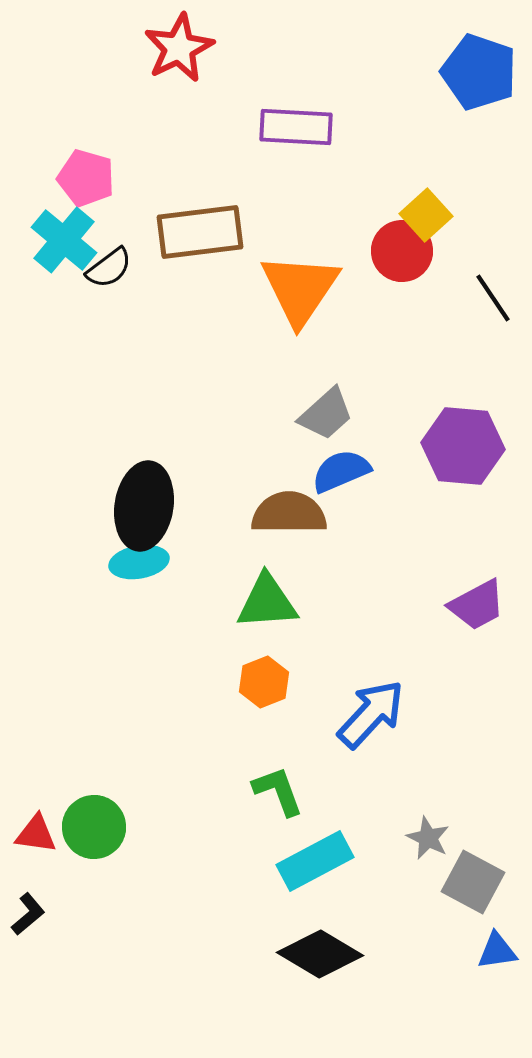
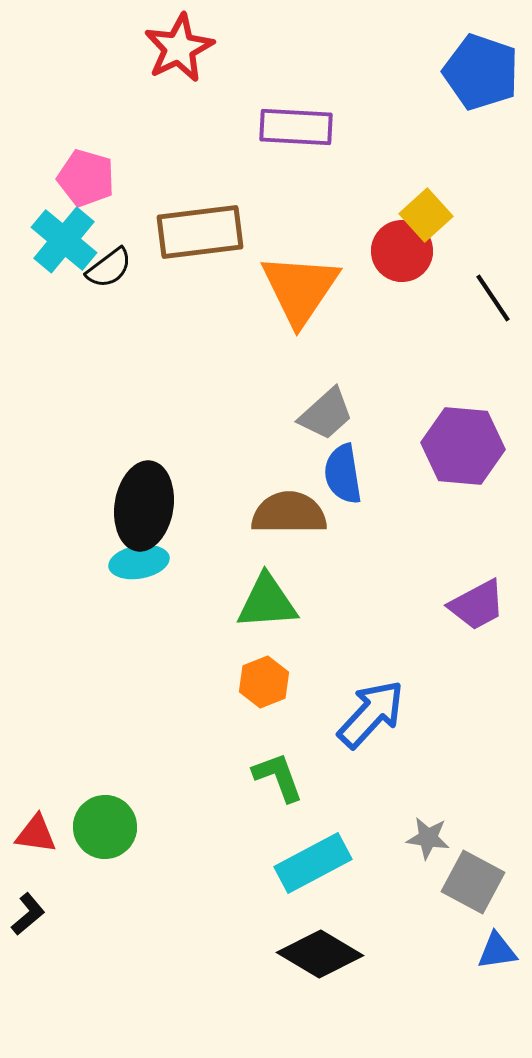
blue pentagon: moved 2 px right
blue semicircle: moved 2 px right, 3 px down; rotated 76 degrees counterclockwise
green L-shape: moved 14 px up
green circle: moved 11 px right
gray star: rotated 18 degrees counterclockwise
cyan rectangle: moved 2 px left, 2 px down
